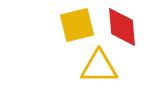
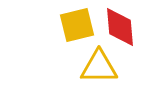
red diamond: moved 2 px left
